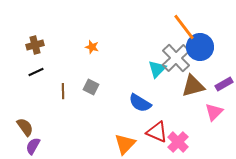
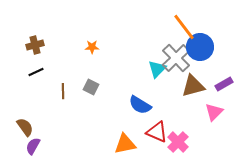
orange star: rotated 16 degrees counterclockwise
blue semicircle: moved 2 px down
orange triangle: rotated 35 degrees clockwise
